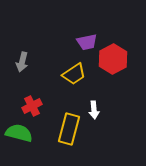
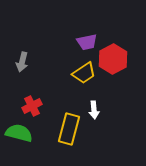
yellow trapezoid: moved 10 px right, 1 px up
